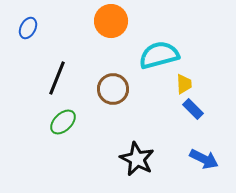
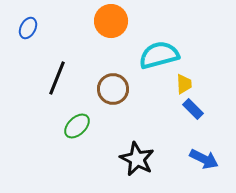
green ellipse: moved 14 px right, 4 px down
